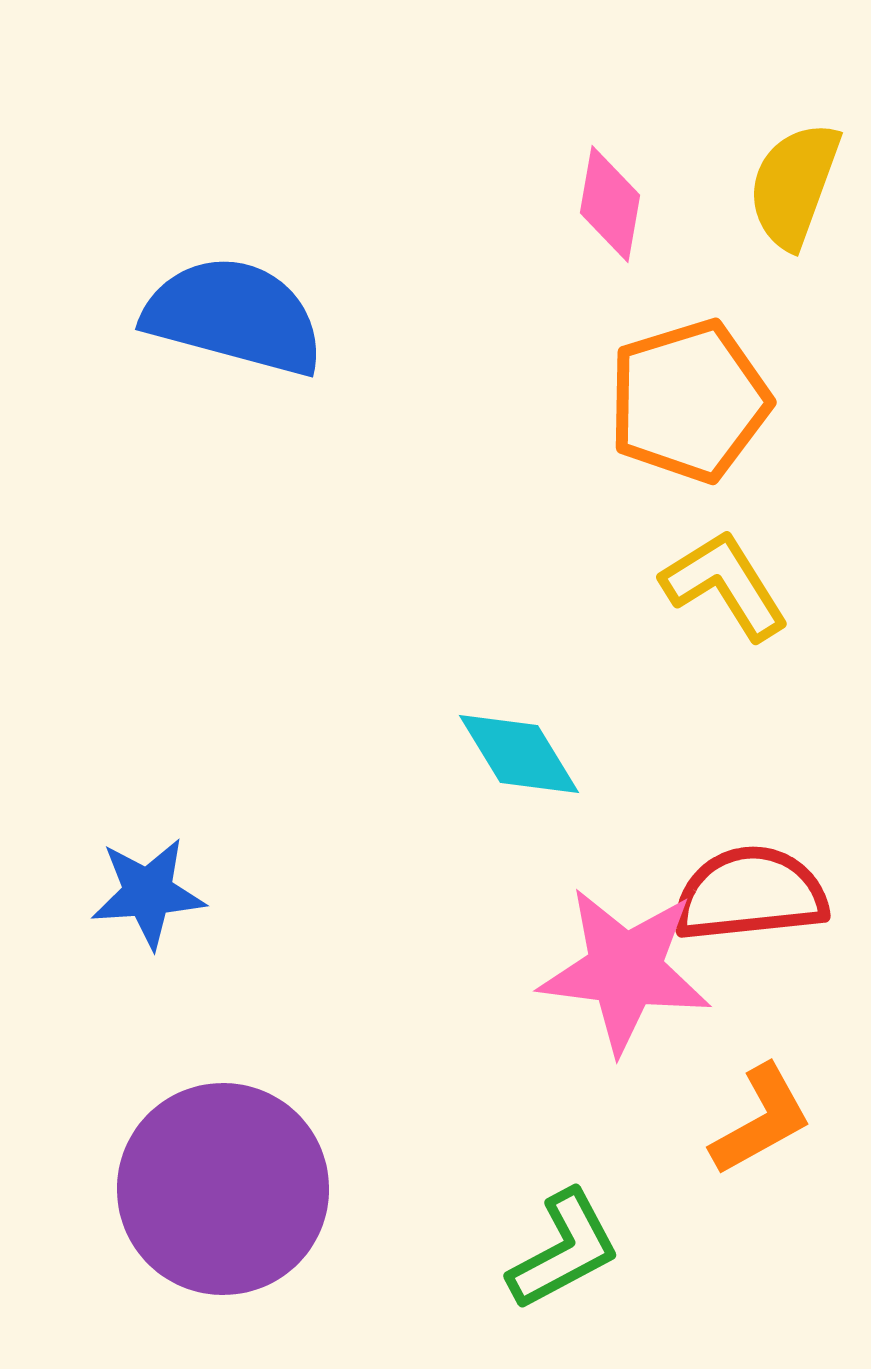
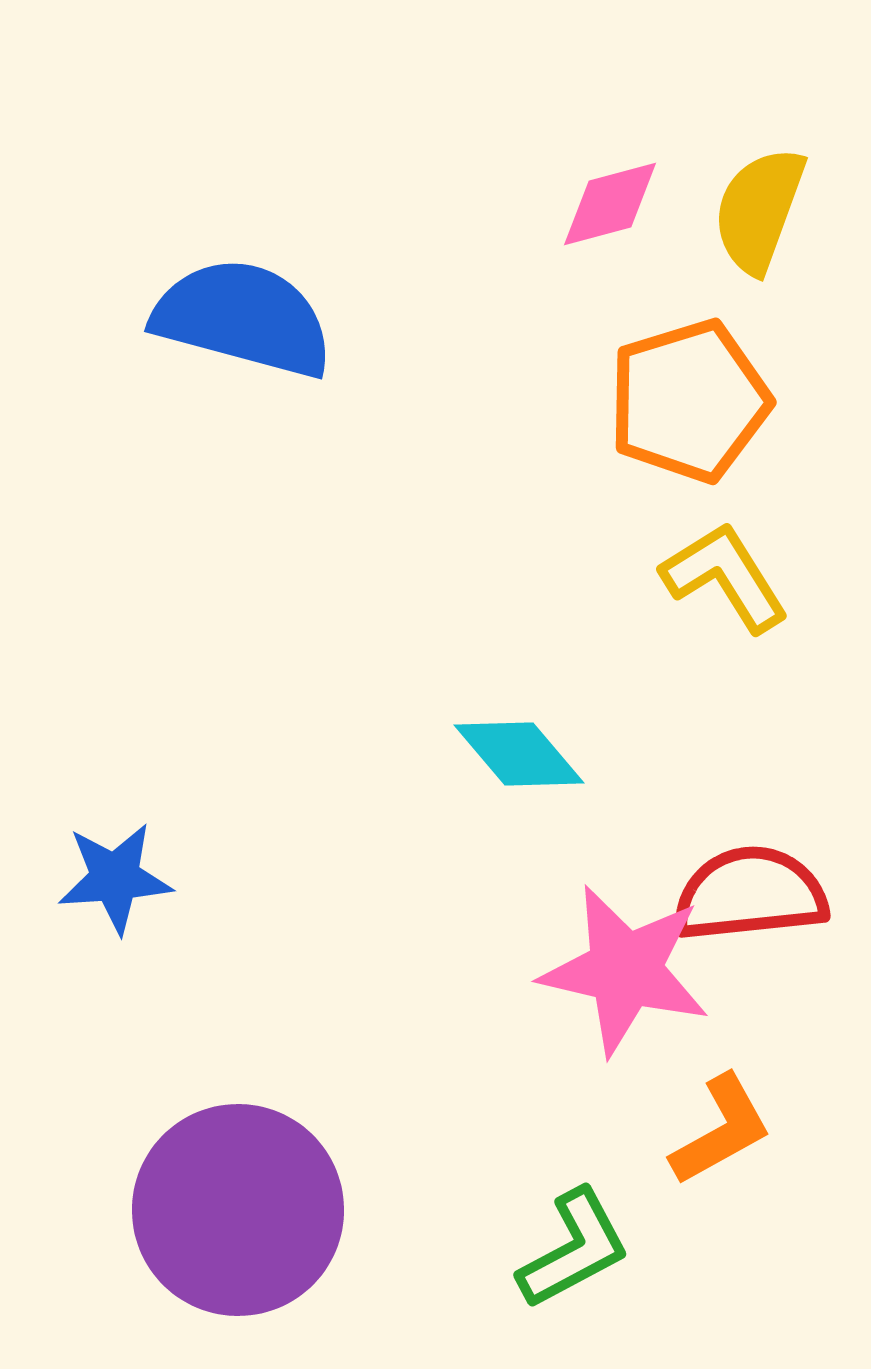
yellow semicircle: moved 35 px left, 25 px down
pink diamond: rotated 65 degrees clockwise
blue semicircle: moved 9 px right, 2 px down
yellow L-shape: moved 8 px up
cyan diamond: rotated 9 degrees counterclockwise
blue star: moved 33 px left, 15 px up
pink star: rotated 6 degrees clockwise
orange L-shape: moved 40 px left, 10 px down
purple circle: moved 15 px right, 21 px down
green L-shape: moved 10 px right, 1 px up
